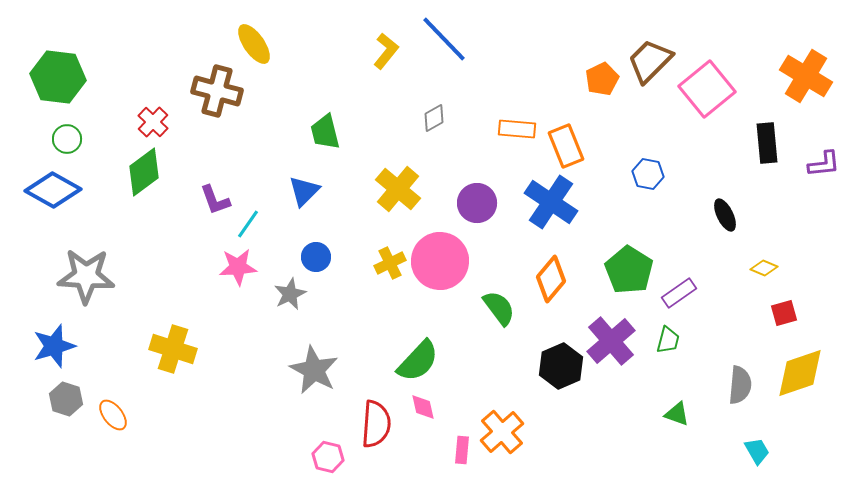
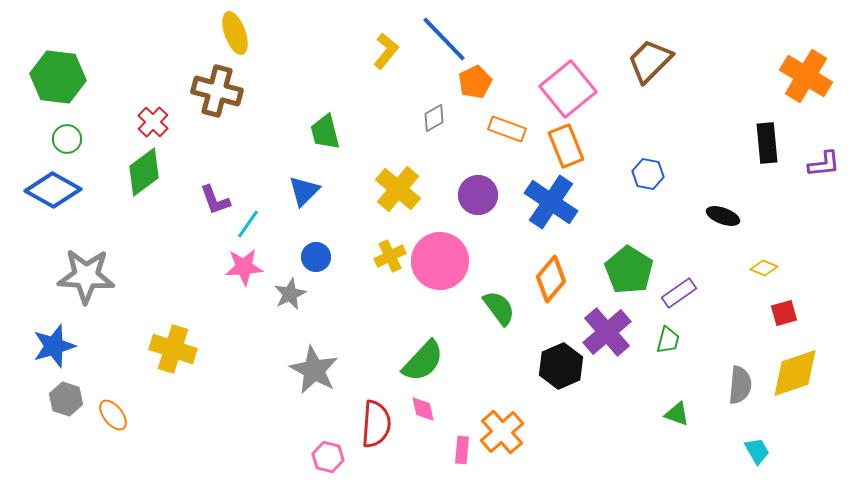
yellow ellipse at (254, 44): moved 19 px left, 11 px up; rotated 15 degrees clockwise
orange pentagon at (602, 79): moved 127 px left, 3 px down
pink square at (707, 89): moved 139 px left
orange rectangle at (517, 129): moved 10 px left; rotated 15 degrees clockwise
purple circle at (477, 203): moved 1 px right, 8 px up
black ellipse at (725, 215): moved 2 px left, 1 px down; rotated 44 degrees counterclockwise
yellow cross at (390, 263): moved 7 px up
pink star at (238, 267): moved 6 px right
purple cross at (611, 341): moved 4 px left, 9 px up
green semicircle at (418, 361): moved 5 px right
yellow diamond at (800, 373): moved 5 px left
pink diamond at (423, 407): moved 2 px down
